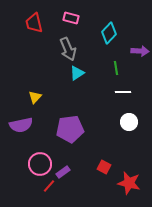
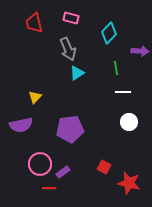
red line: moved 2 px down; rotated 48 degrees clockwise
